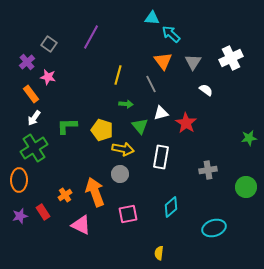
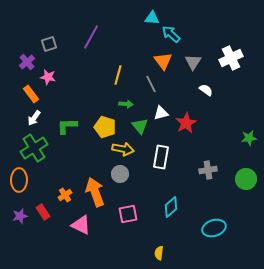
gray square: rotated 35 degrees clockwise
red star: rotated 10 degrees clockwise
yellow pentagon: moved 3 px right, 3 px up
green circle: moved 8 px up
